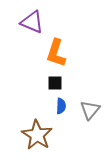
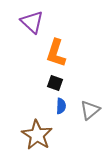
purple triangle: rotated 20 degrees clockwise
black square: rotated 21 degrees clockwise
gray triangle: rotated 10 degrees clockwise
